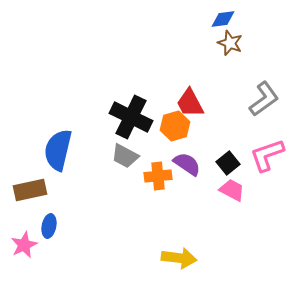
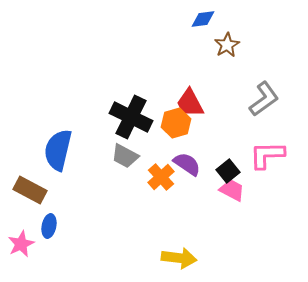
blue diamond: moved 20 px left
brown star: moved 3 px left, 2 px down; rotated 20 degrees clockwise
orange hexagon: moved 1 px right, 3 px up
pink L-shape: rotated 18 degrees clockwise
black square: moved 8 px down
orange cross: moved 3 px right, 1 px down; rotated 36 degrees counterclockwise
brown rectangle: rotated 40 degrees clockwise
pink star: moved 3 px left, 1 px up
